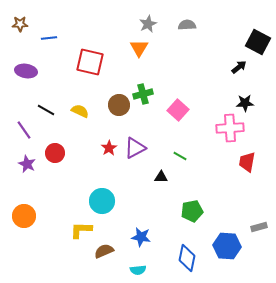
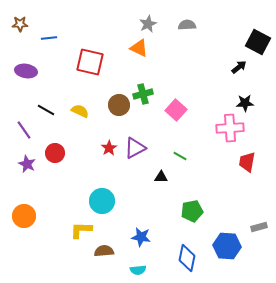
orange triangle: rotated 36 degrees counterclockwise
pink square: moved 2 px left
brown semicircle: rotated 18 degrees clockwise
